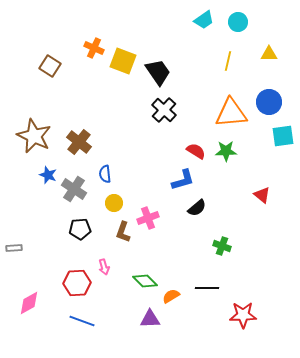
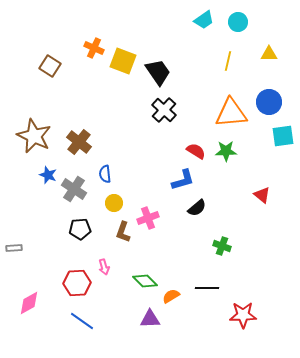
blue line: rotated 15 degrees clockwise
